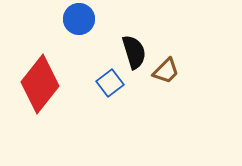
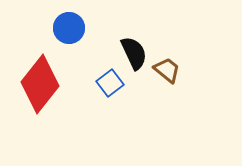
blue circle: moved 10 px left, 9 px down
black semicircle: moved 1 px down; rotated 8 degrees counterclockwise
brown trapezoid: moved 1 px right, 1 px up; rotated 96 degrees counterclockwise
